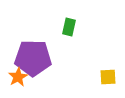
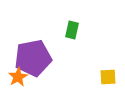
green rectangle: moved 3 px right, 3 px down
purple pentagon: rotated 12 degrees counterclockwise
